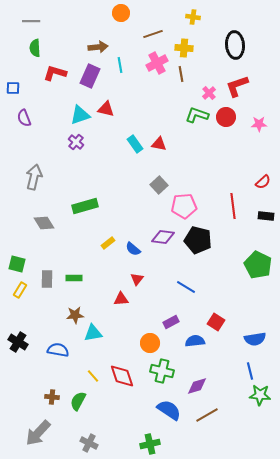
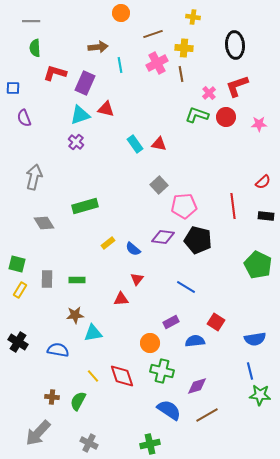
purple rectangle at (90, 76): moved 5 px left, 7 px down
green rectangle at (74, 278): moved 3 px right, 2 px down
